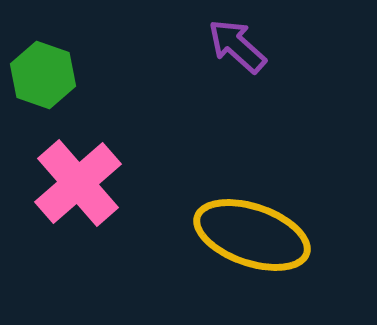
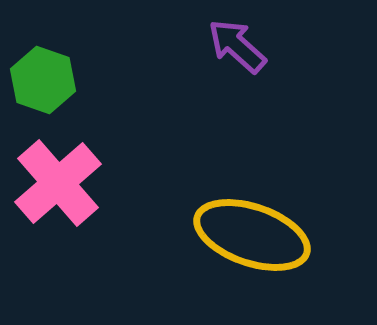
green hexagon: moved 5 px down
pink cross: moved 20 px left
